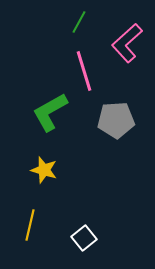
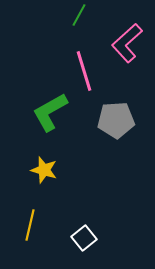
green line: moved 7 px up
